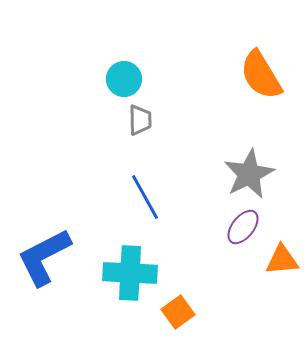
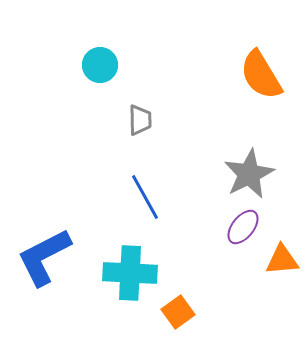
cyan circle: moved 24 px left, 14 px up
